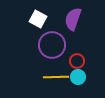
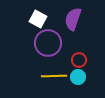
purple circle: moved 4 px left, 2 px up
red circle: moved 2 px right, 1 px up
yellow line: moved 2 px left, 1 px up
